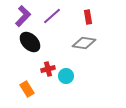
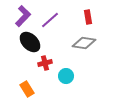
purple line: moved 2 px left, 4 px down
red cross: moved 3 px left, 6 px up
